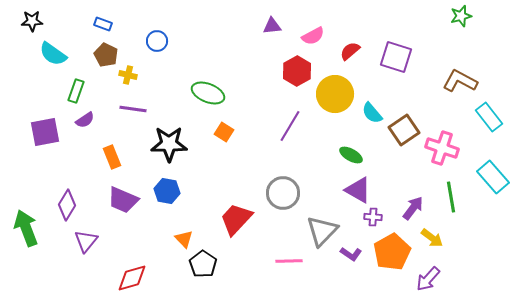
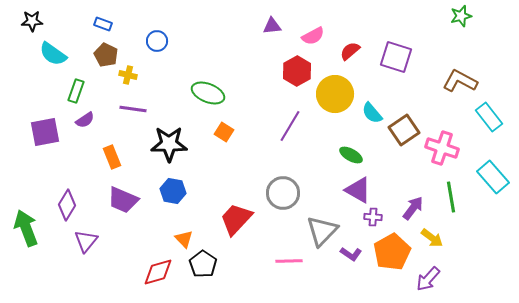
blue hexagon at (167, 191): moved 6 px right
red diamond at (132, 278): moved 26 px right, 6 px up
